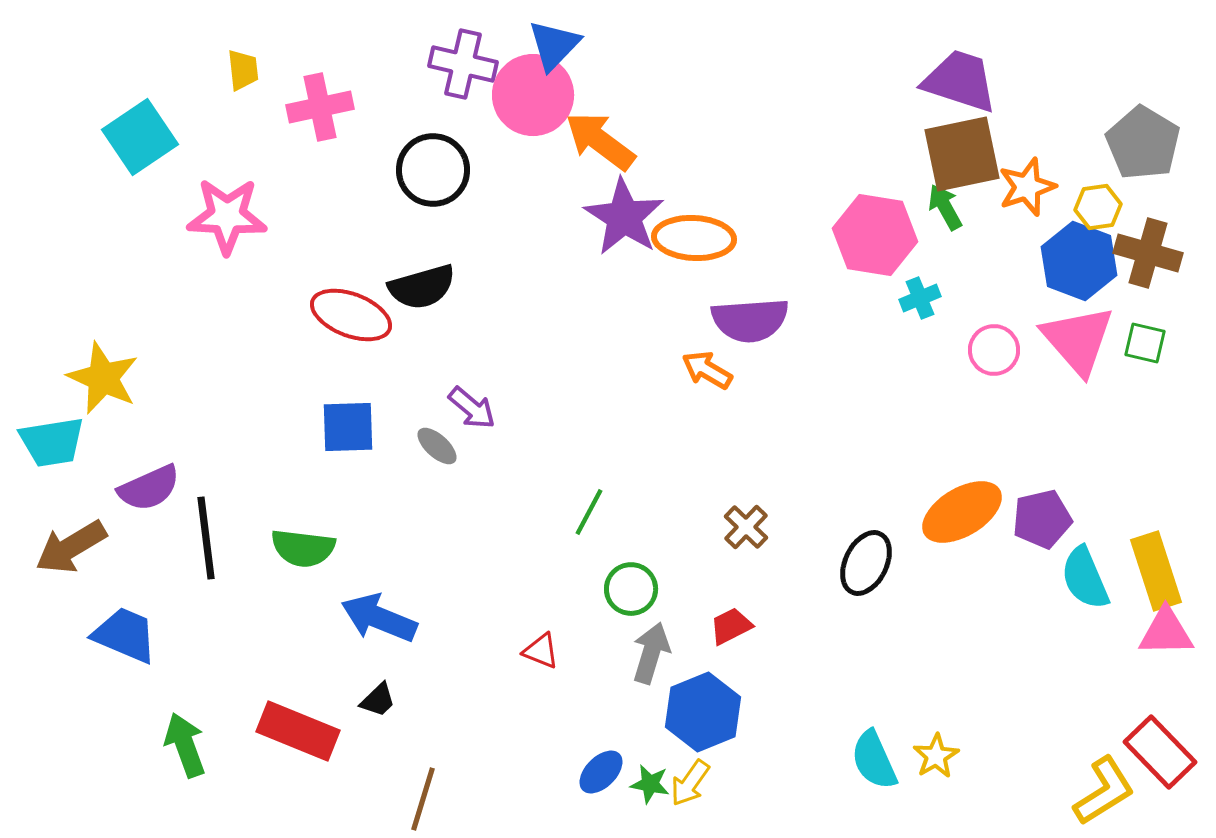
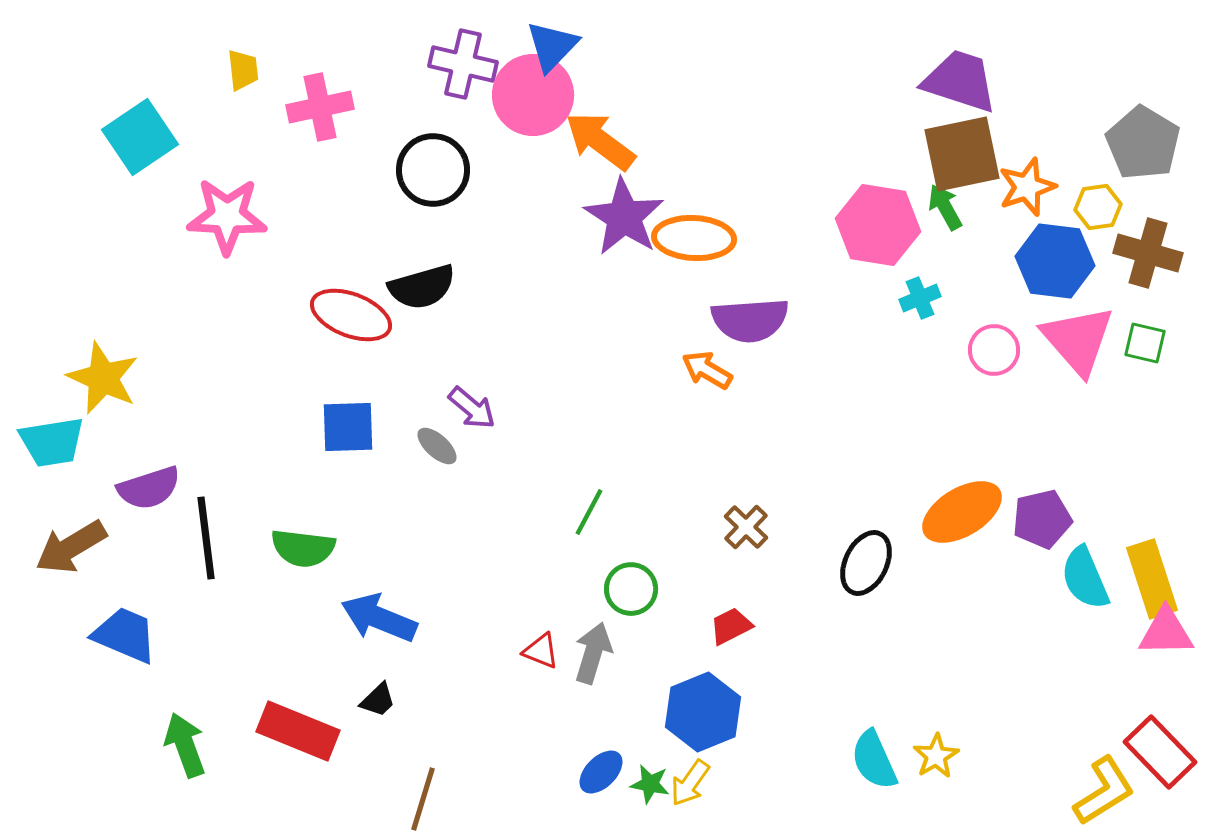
blue triangle at (554, 45): moved 2 px left, 1 px down
pink hexagon at (875, 235): moved 3 px right, 10 px up
blue hexagon at (1079, 261): moved 24 px left; rotated 14 degrees counterclockwise
purple semicircle at (149, 488): rotated 6 degrees clockwise
yellow rectangle at (1156, 571): moved 4 px left, 8 px down
gray arrow at (651, 653): moved 58 px left
